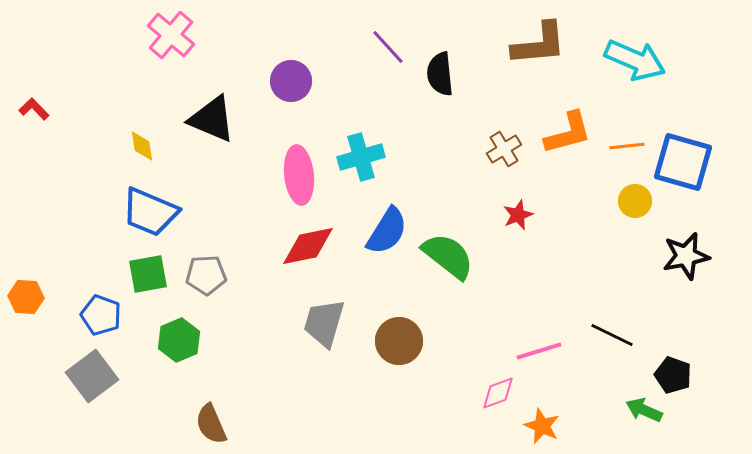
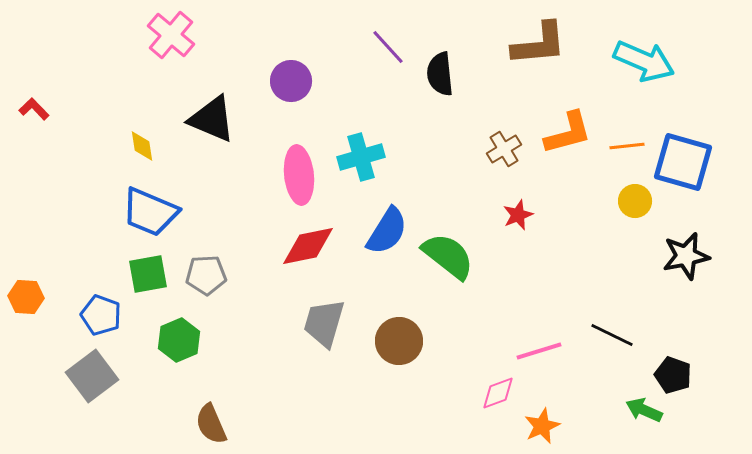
cyan arrow: moved 9 px right, 1 px down
orange star: rotated 24 degrees clockwise
